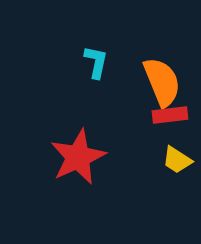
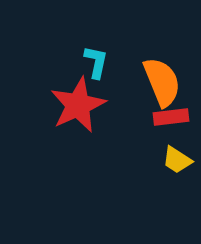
red rectangle: moved 1 px right, 2 px down
red star: moved 52 px up
